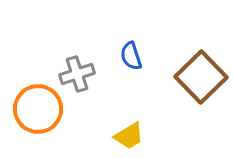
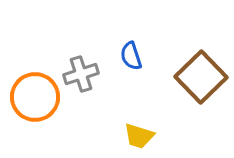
gray cross: moved 4 px right
orange circle: moved 3 px left, 12 px up
yellow trapezoid: moved 10 px right; rotated 48 degrees clockwise
